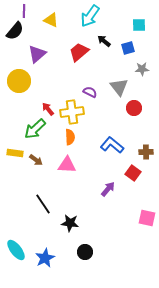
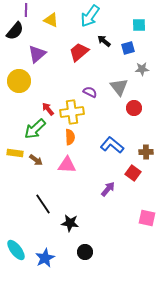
purple line: moved 2 px right, 1 px up
